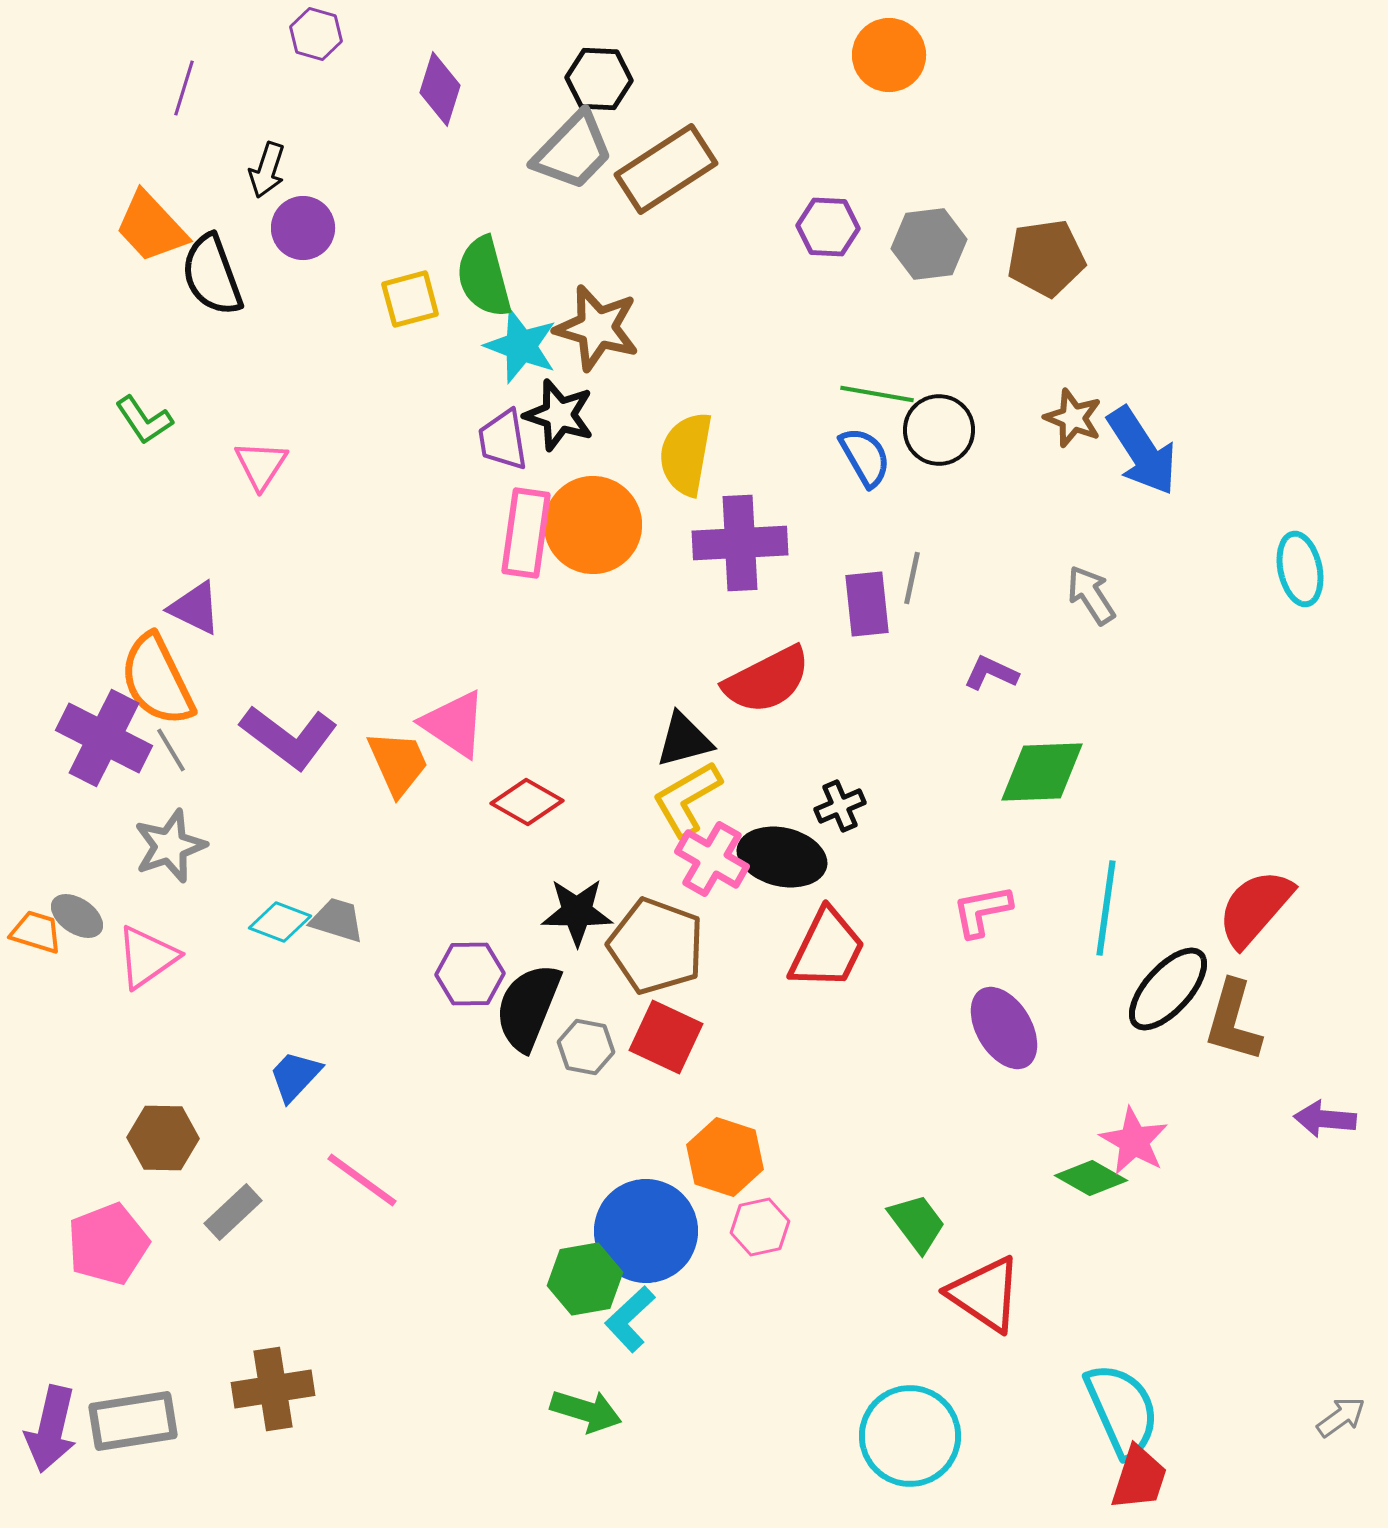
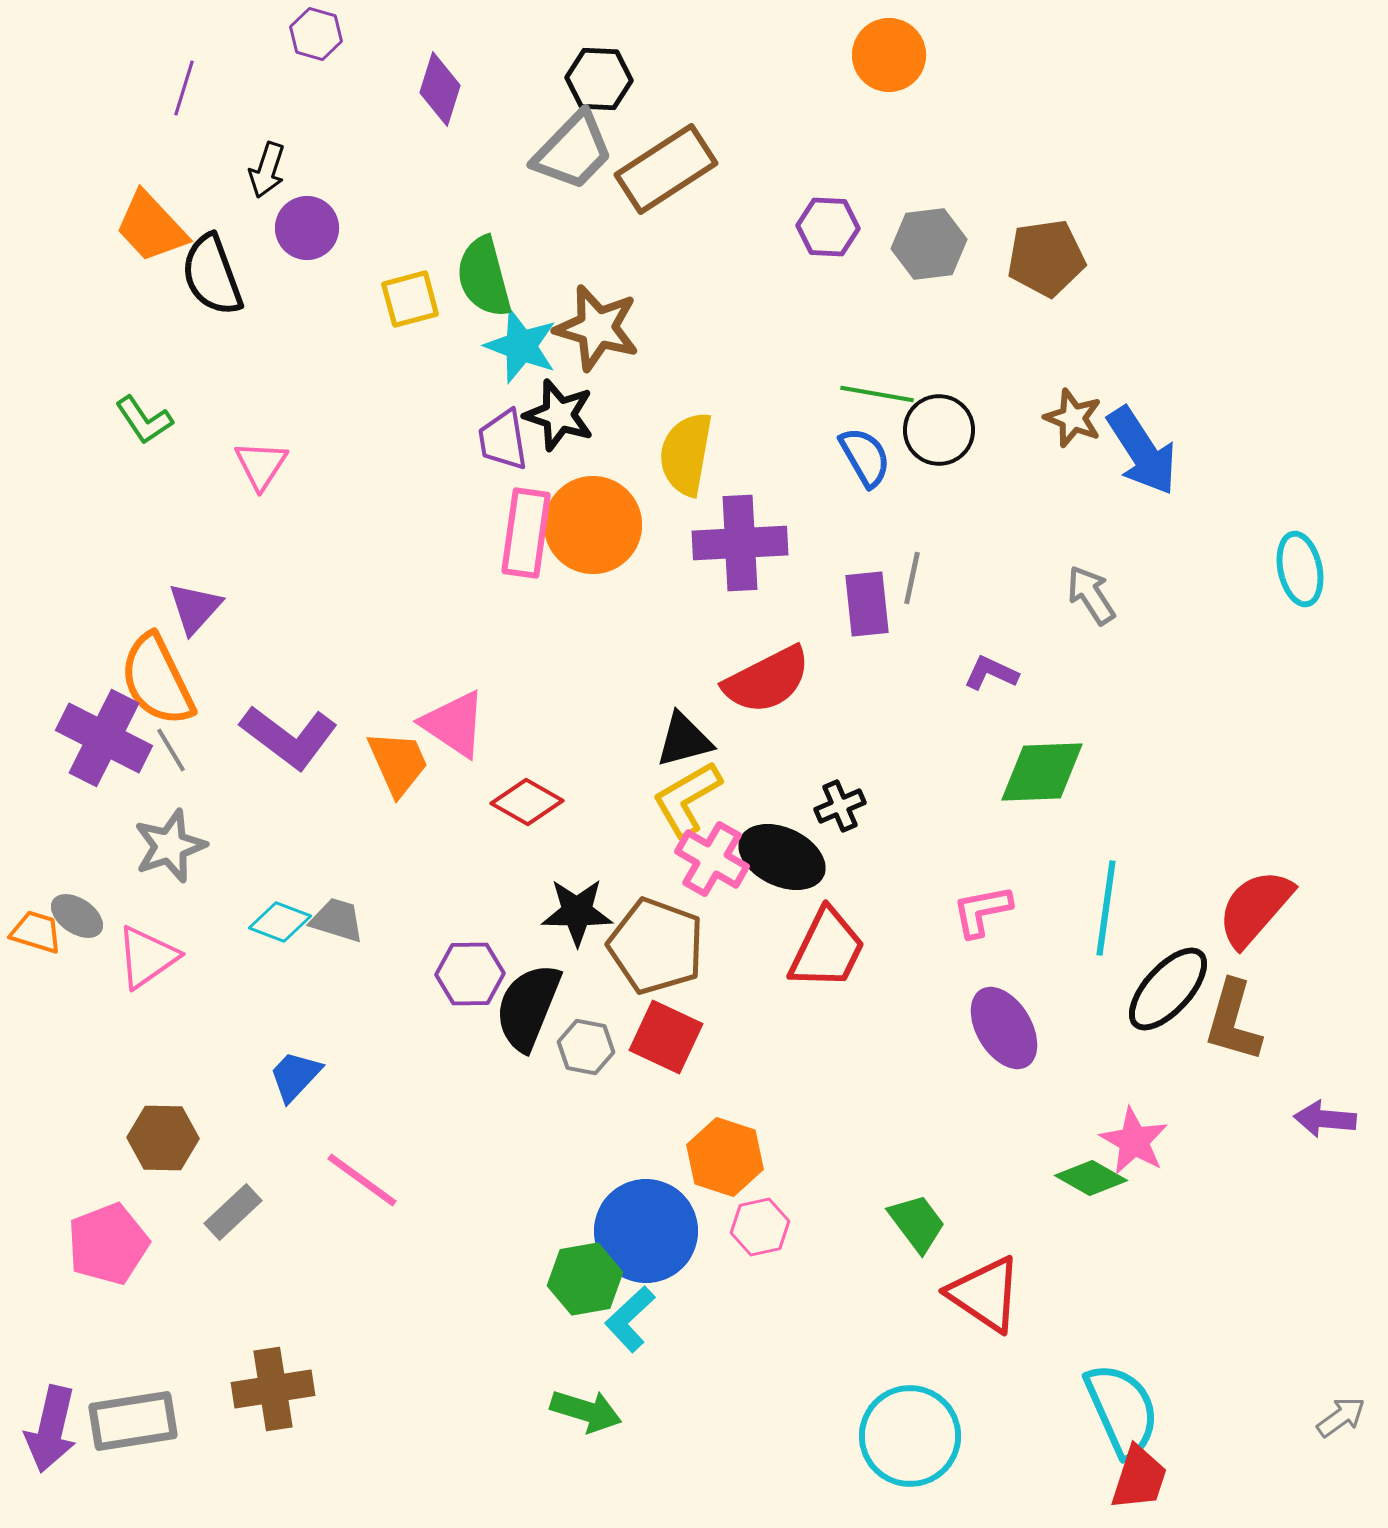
purple circle at (303, 228): moved 4 px right
purple triangle at (195, 608): rotated 46 degrees clockwise
black ellipse at (782, 857): rotated 12 degrees clockwise
